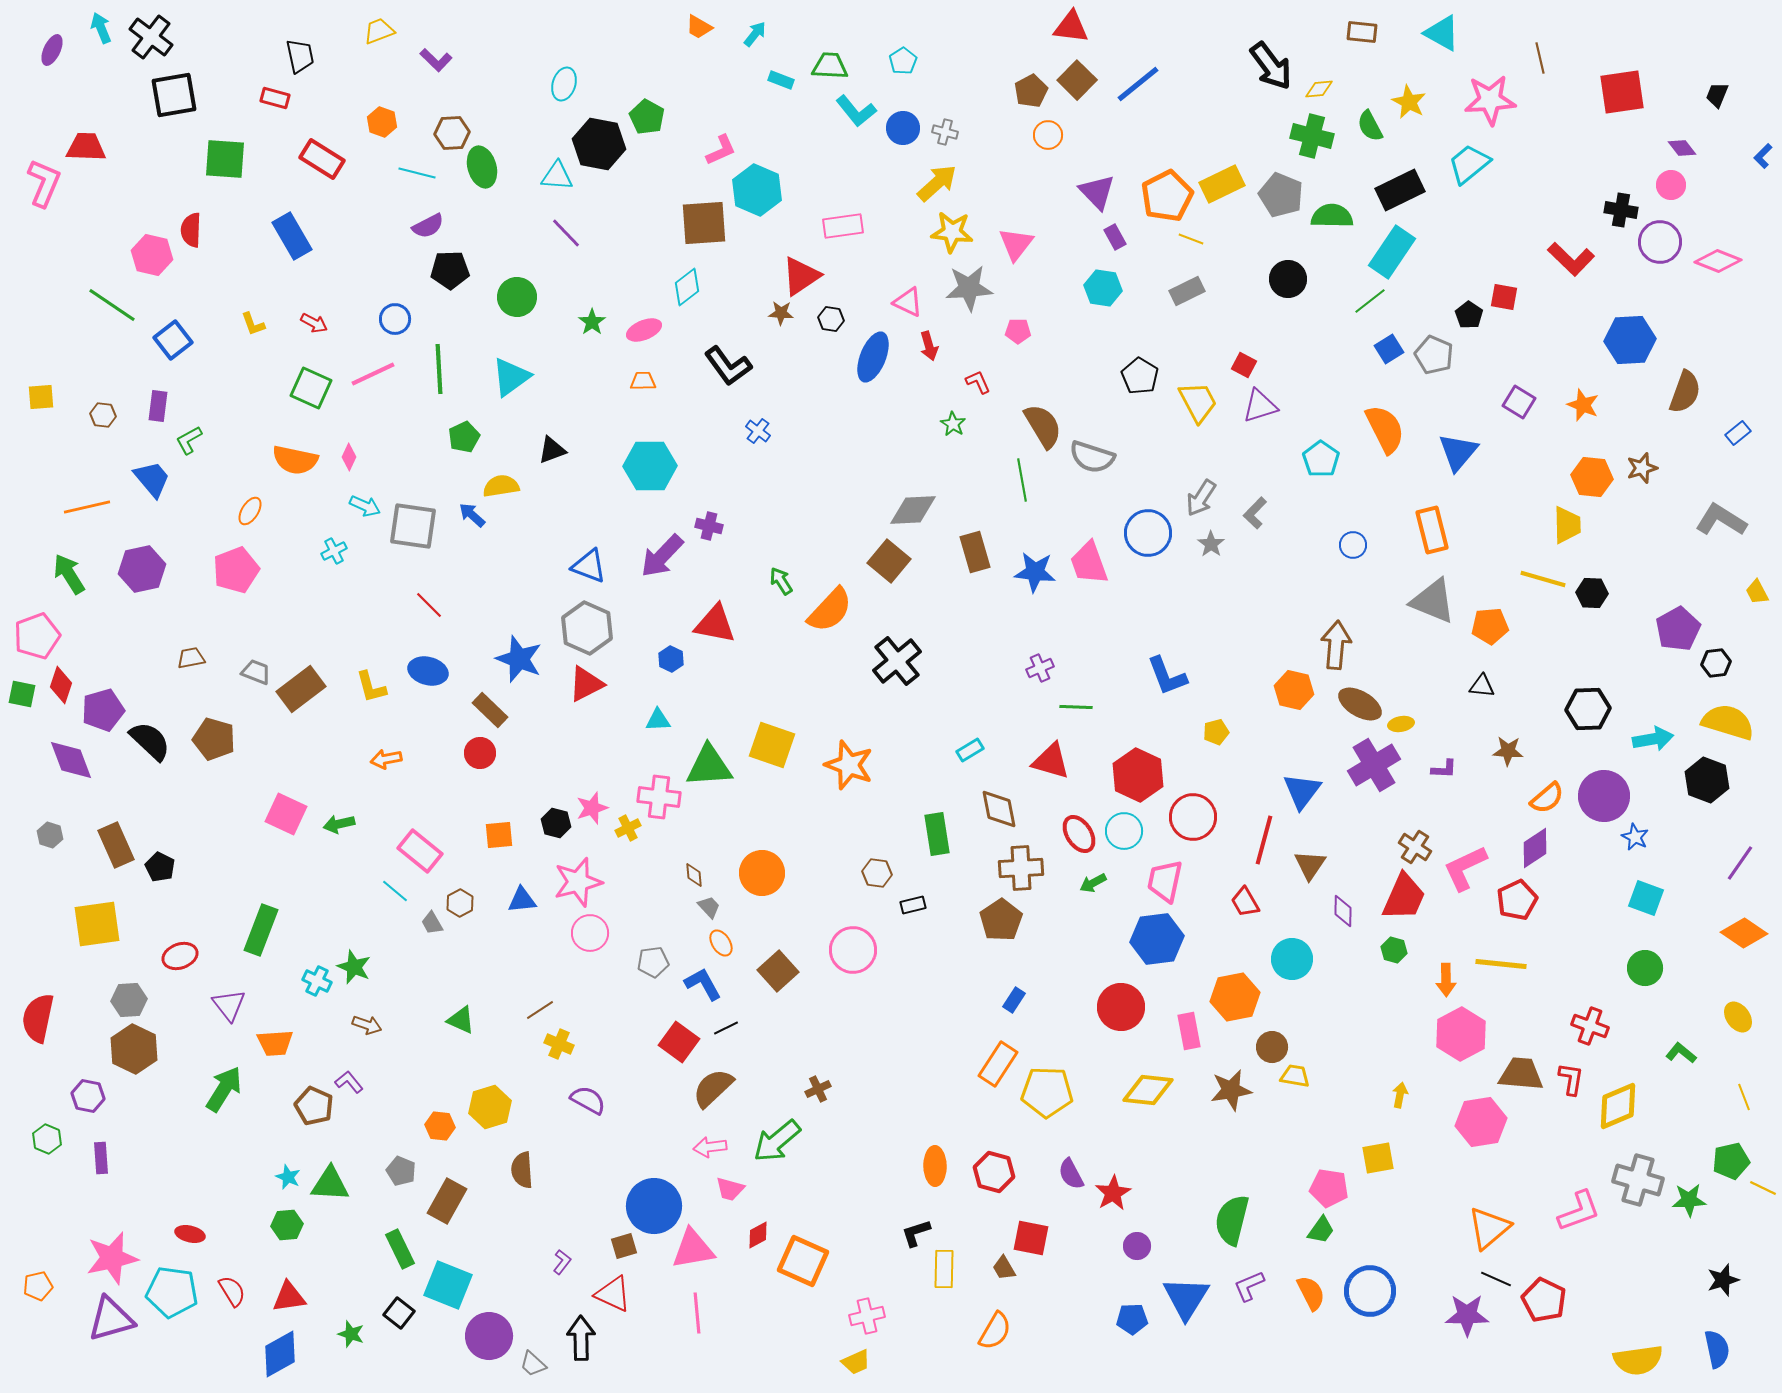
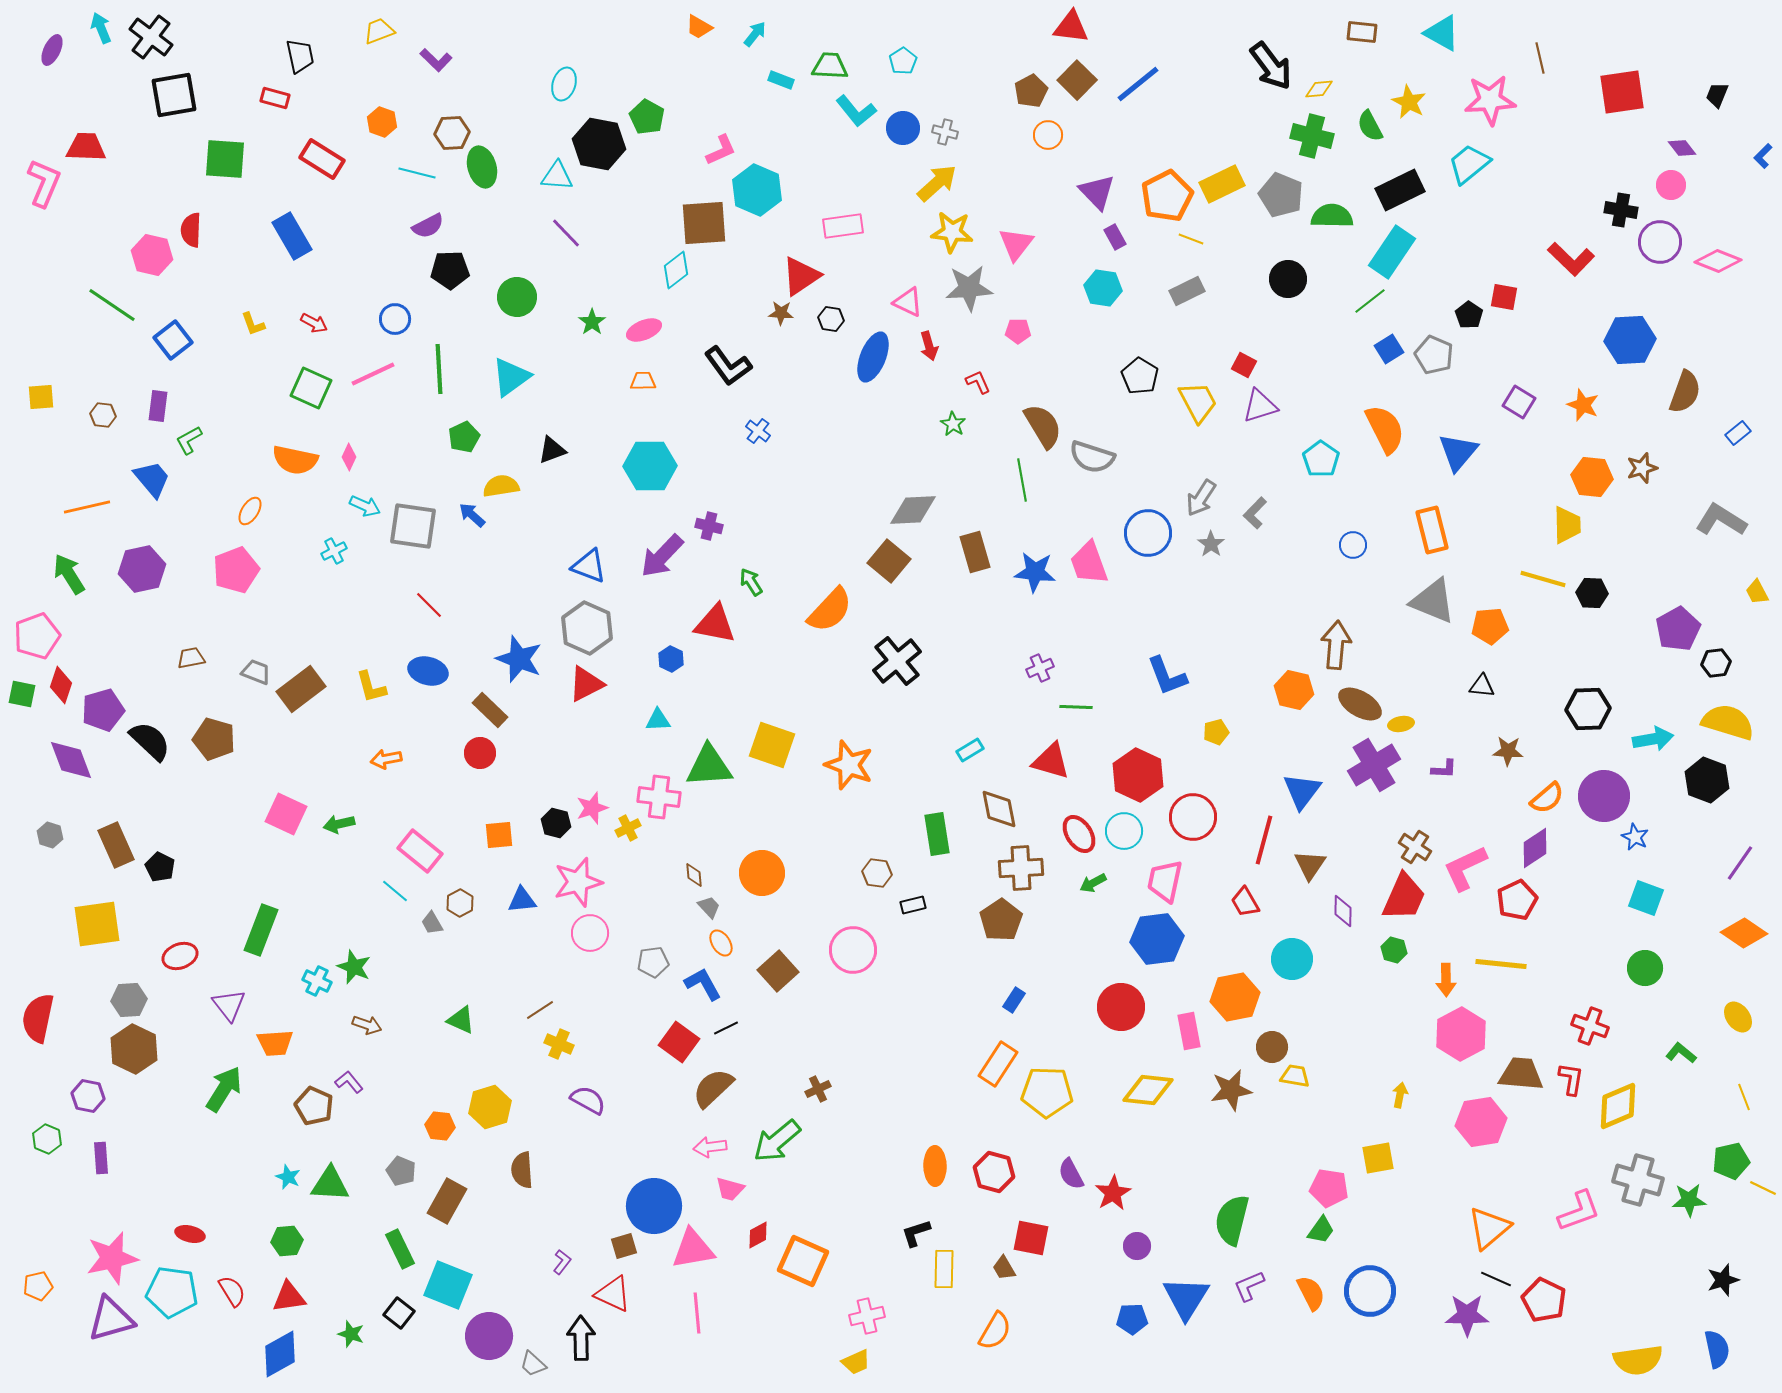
cyan diamond at (687, 287): moved 11 px left, 17 px up
green arrow at (781, 581): moved 30 px left, 1 px down
green hexagon at (287, 1225): moved 16 px down
